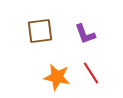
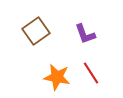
brown square: moved 4 px left; rotated 28 degrees counterclockwise
